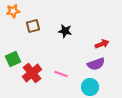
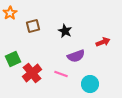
orange star: moved 3 px left, 2 px down; rotated 24 degrees counterclockwise
black star: rotated 16 degrees clockwise
red arrow: moved 1 px right, 2 px up
purple semicircle: moved 20 px left, 8 px up
cyan circle: moved 3 px up
